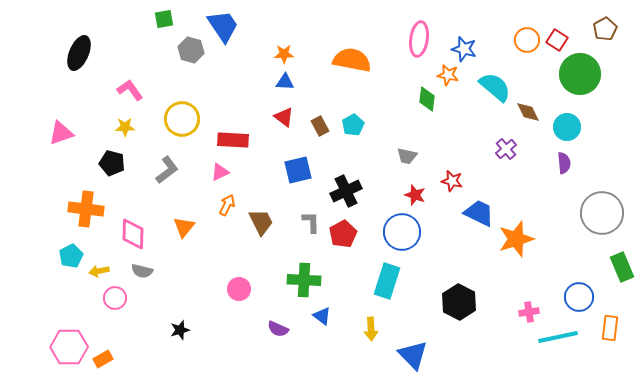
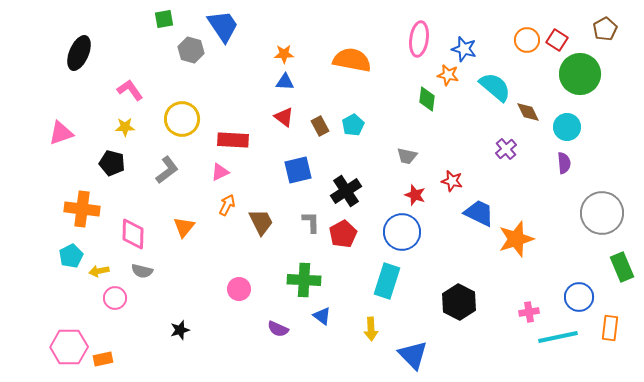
black cross at (346, 191): rotated 8 degrees counterclockwise
orange cross at (86, 209): moved 4 px left
orange rectangle at (103, 359): rotated 18 degrees clockwise
